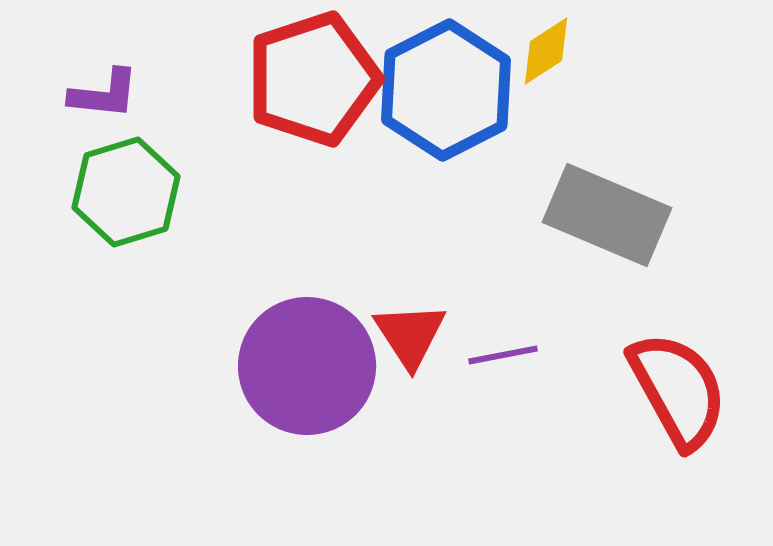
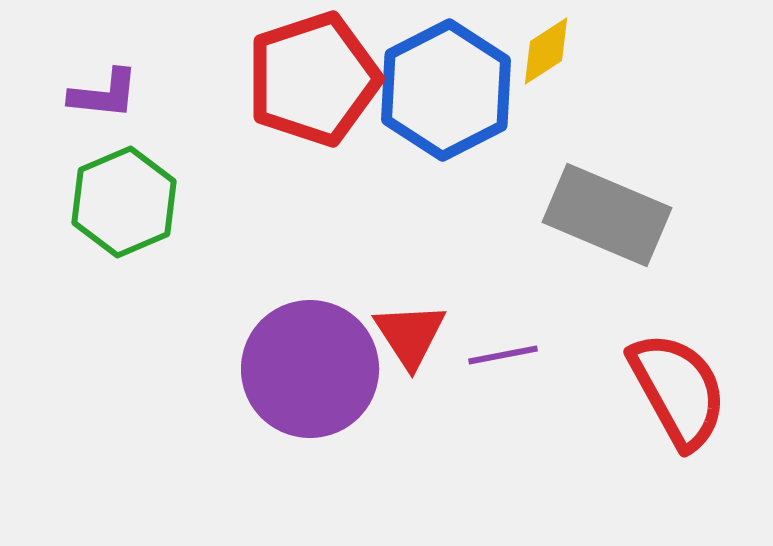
green hexagon: moved 2 px left, 10 px down; rotated 6 degrees counterclockwise
purple circle: moved 3 px right, 3 px down
